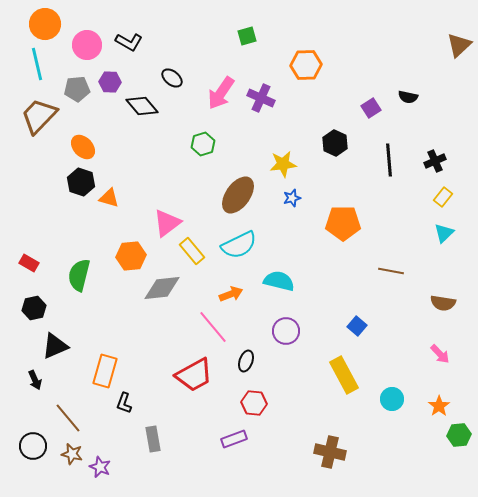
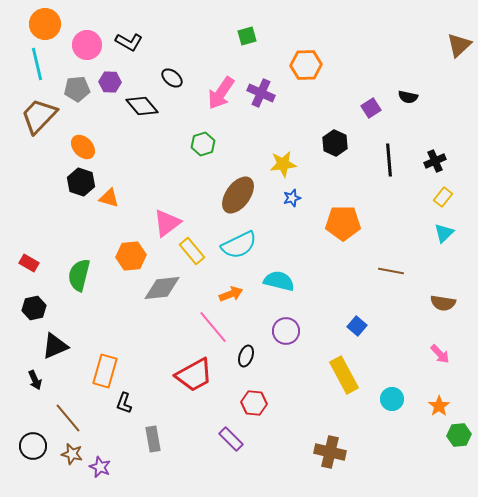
purple cross at (261, 98): moved 5 px up
black ellipse at (246, 361): moved 5 px up
purple rectangle at (234, 439): moved 3 px left; rotated 65 degrees clockwise
